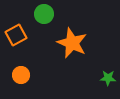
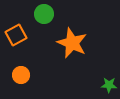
green star: moved 1 px right, 7 px down
